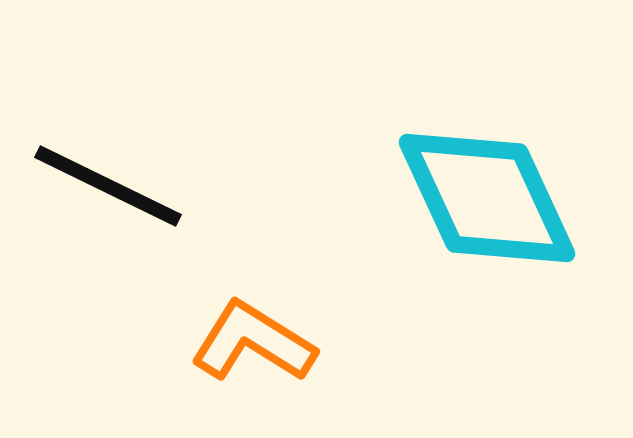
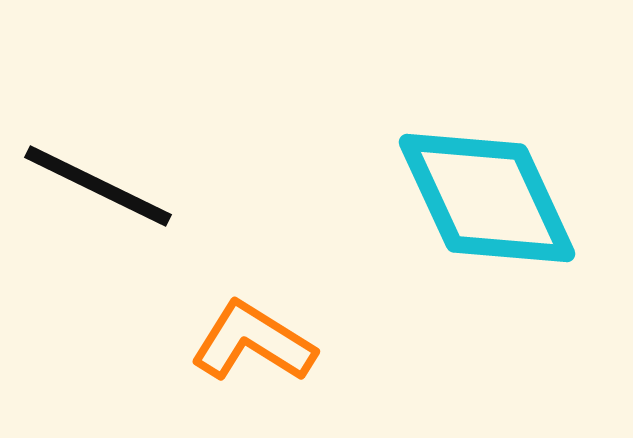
black line: moved 10 px left
